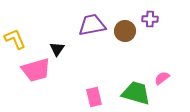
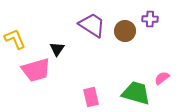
purple trapezoid: rotated 44 degrees clockwise
pink rectangle: moved 3 px left
